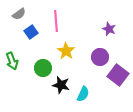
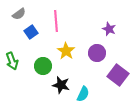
purple circle: moved 3 px left, 4 px up
green circle: moved 2 px up
